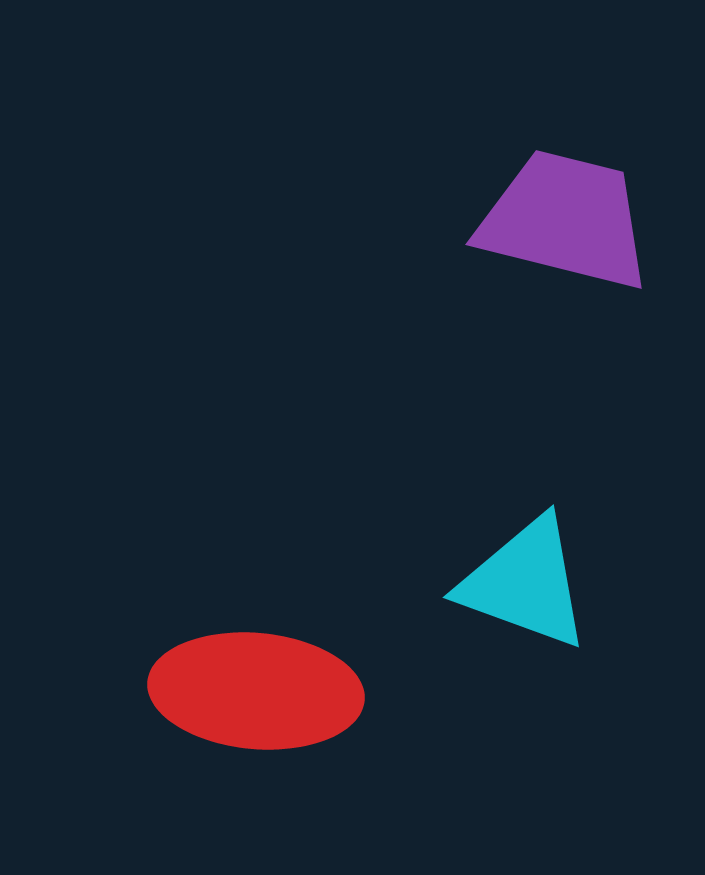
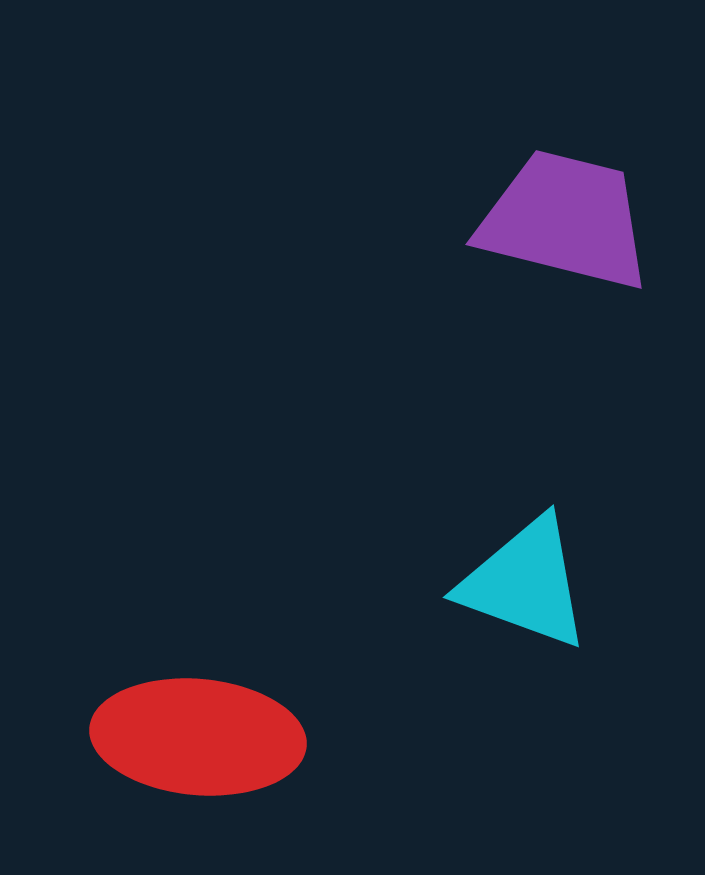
red ellipse: moved 58 px left, 46 px down
